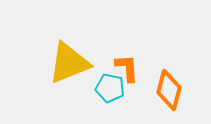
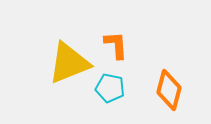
orange L-shape: moved 11 px left, 23 px up
